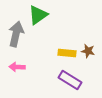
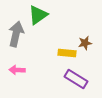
brown star: moved 3 px left, 8 px up; rotated 24 degrees counterclockwise
pink arrow: moved 3 px down
purple rectangle: moved 6 px right, 1 px up
